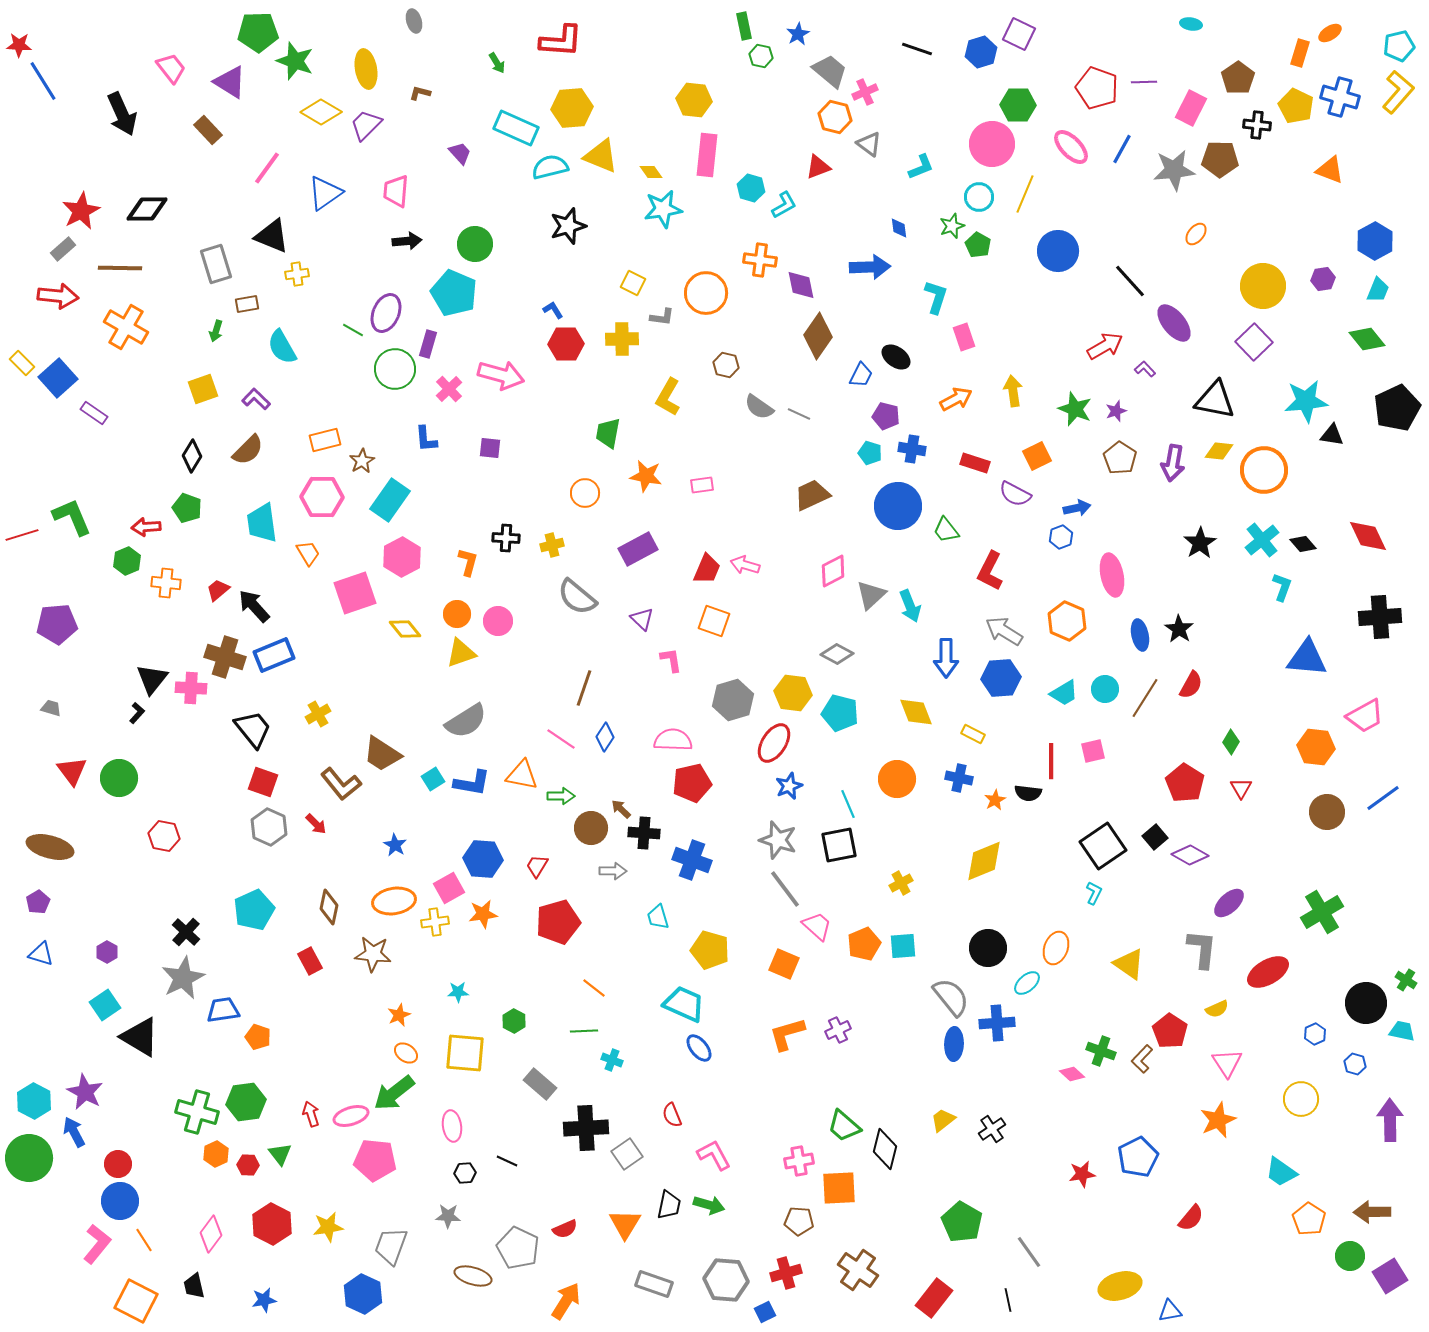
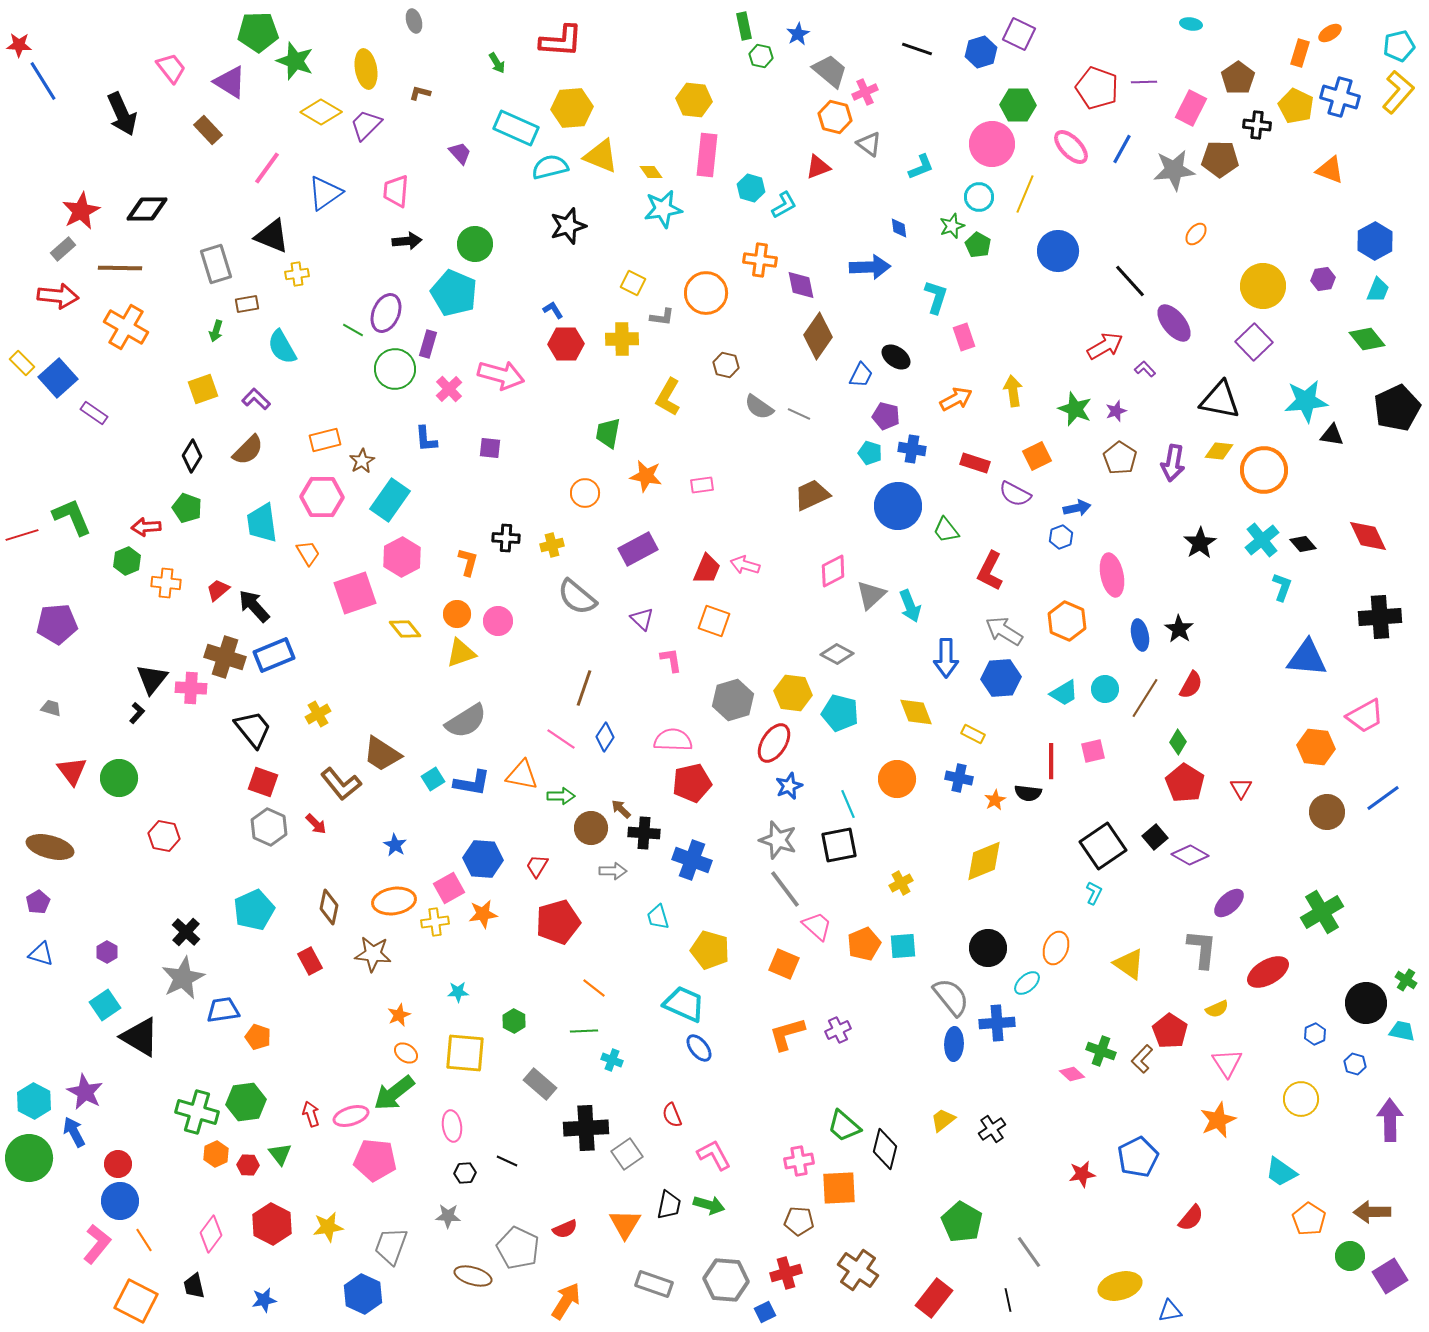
black triangle at (1215, 400): moved 5 px right
green diamond at (1231, 742): moved 53 px left
